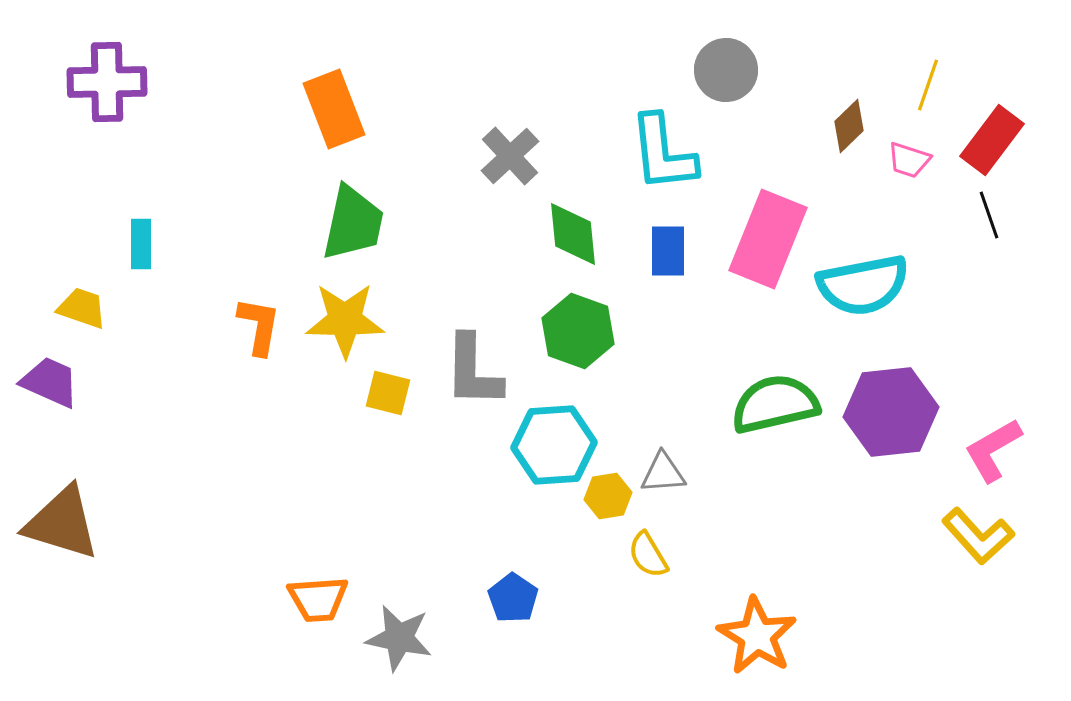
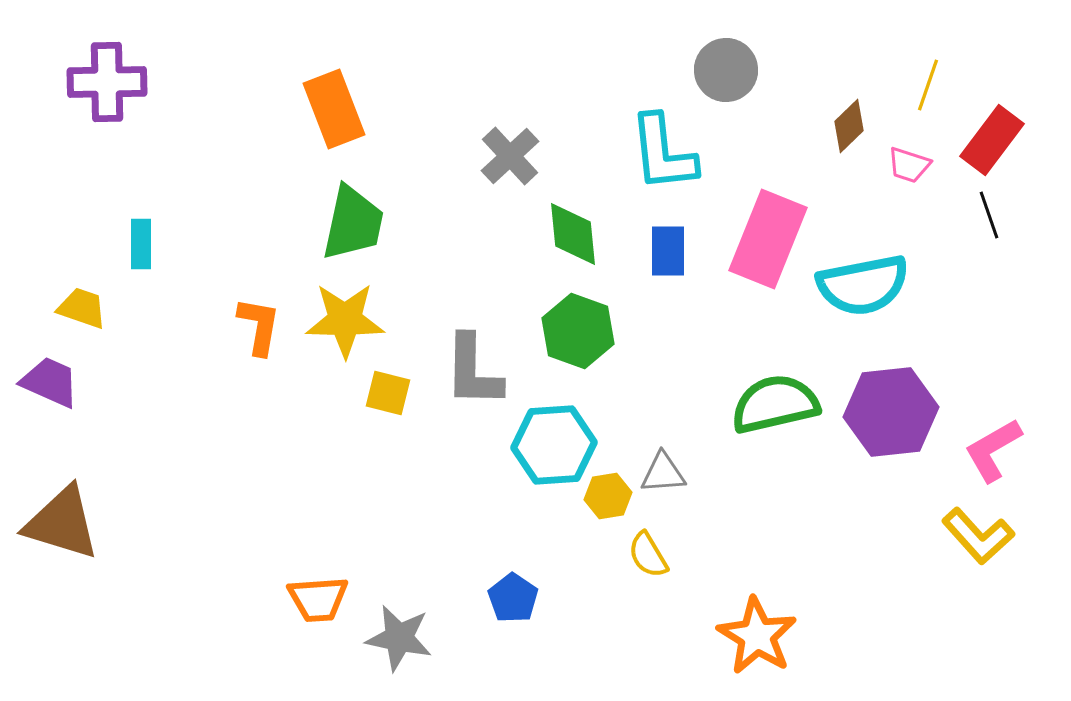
pink trapezoid: moved 5 px down
